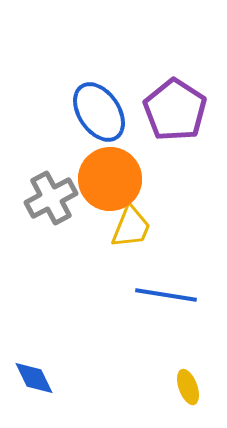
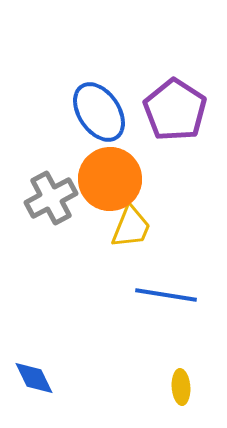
yellow ellipse: moved 7 px left; rotated 16 degrees clockwise
